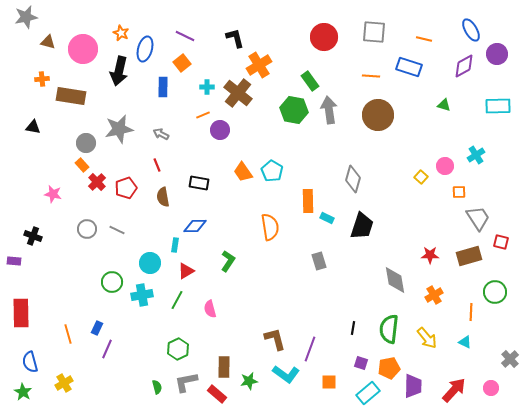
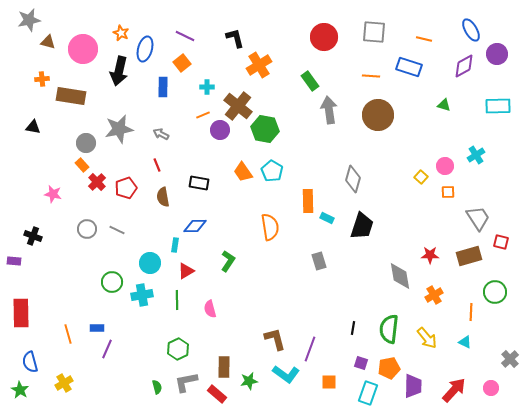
gray star at (26, 17): moved 3 px right, 3 px down
brown cross at (238, 93): moved 13 px down
green hexagon at (294, 110): moved 29 px left, 19 px down
orange square at (459, 192): moved 11 px left
gray diamond at (395, 280): moved 5 px right, 4 px up
green line at (177, 300): rotated 30 degrees counterclockwise
blue rectangle at (97, 328): rotated 64 degrees clockwise
green star at (23, 392): moved 3 px left, 2 px up
cyan rectangle at (368, 393): rotated 30 degrees counterclockwise
